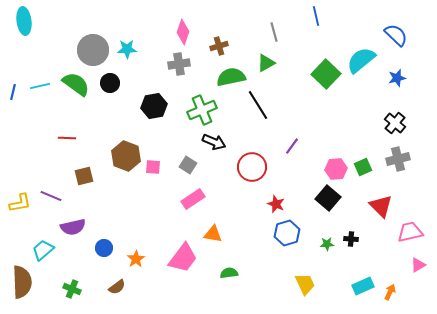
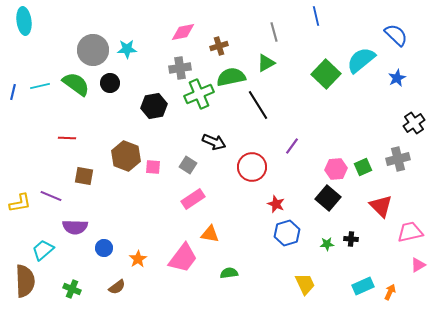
pink diamond at (183, 32): rotated 60 degrees clockwise
gray cross at (179, 64): moved 1 px right, 4 px down
blue star at (397, 78): rotated 12 degrees counterclockwise
green cross at (202, 110): moved 3 px left, 16 px up
black cross at (395, 123): moved 19 px right; rotated 15 degrees clockwise
brown square at (84, 176): rotated 24 degrees clockwise
purple semicircle at (73, 227): moved 2 px right; rotated 15 degrees clockwise
orange triangle at (213, 234): moved 3 px left
orange star at (136, 259): moved 2 px right
brown semicircle at (22, 282): moved 3 px right, 1 px up
